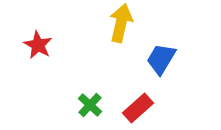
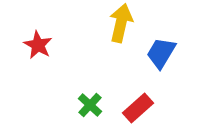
blue trapezoid: moved 6 px up
